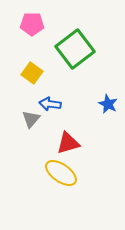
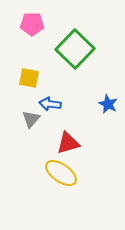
green square: rotated 9 degrees counterclockwise
yellow square: moved 3 px left, 5 px down; rotated 25 degrees counterclockwise
